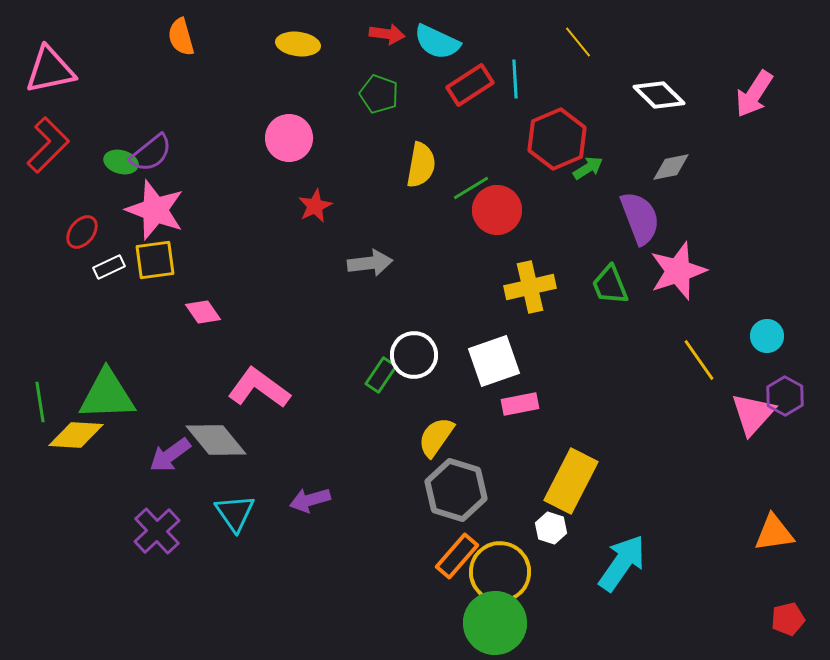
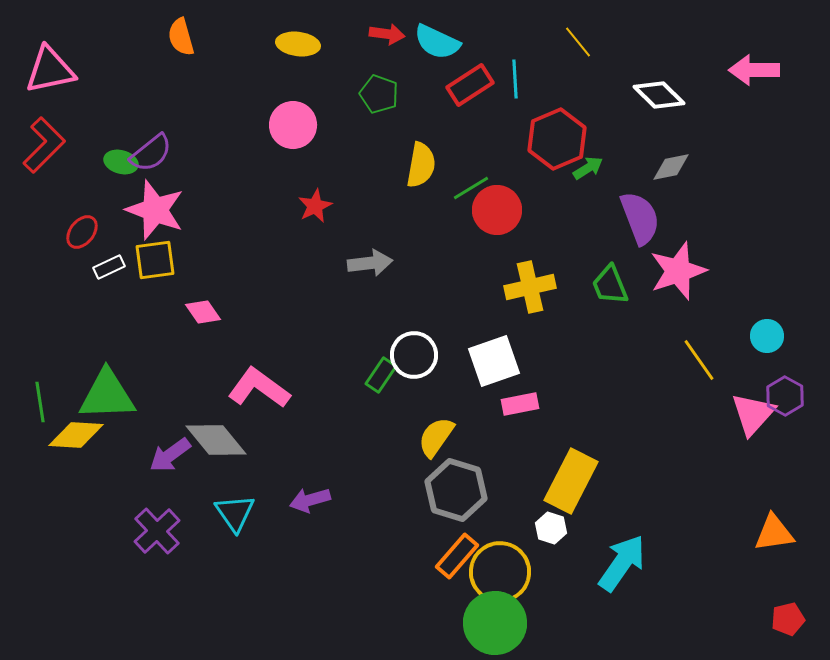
pink arrow at (754, 94): moved 24 px up; rotated 57 degrees clockwise
pink circle at (289, 138): moved 4 px right, 13 px up
red L-shape at (48, 145): moved 4 px left
